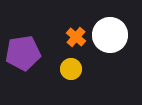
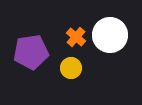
purple pentagon: moved 8 px right, 1 px up
yellow circle: moved 1 px up
